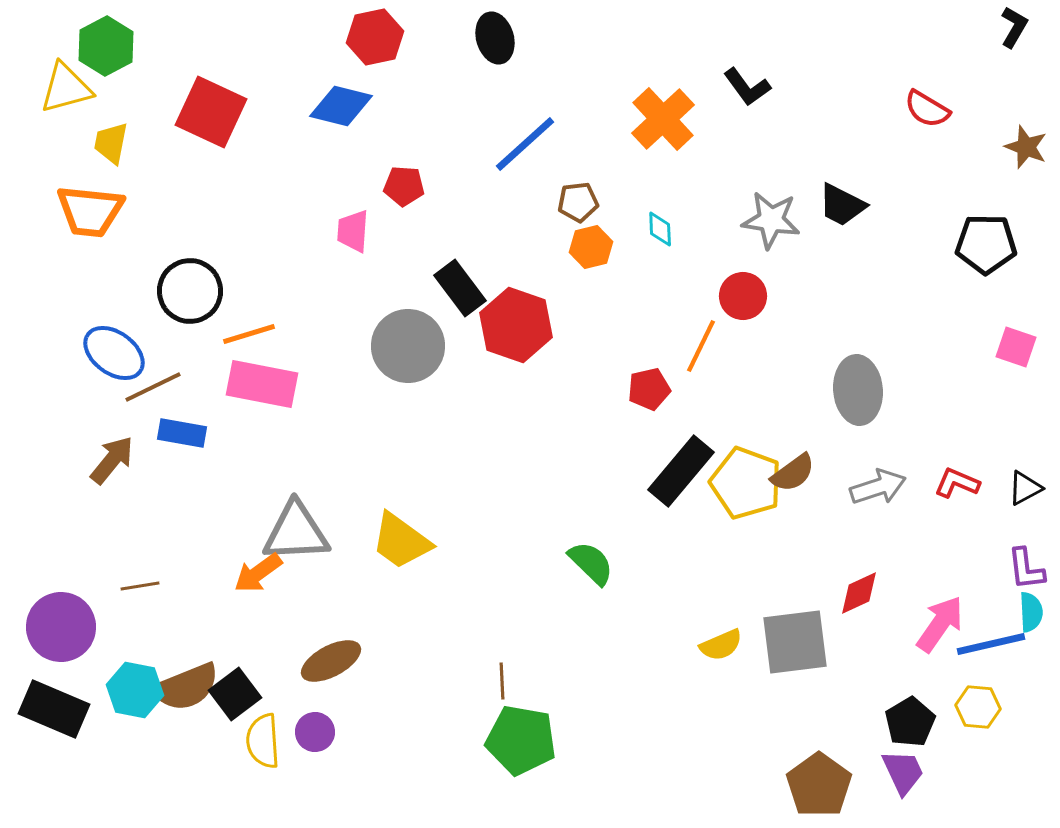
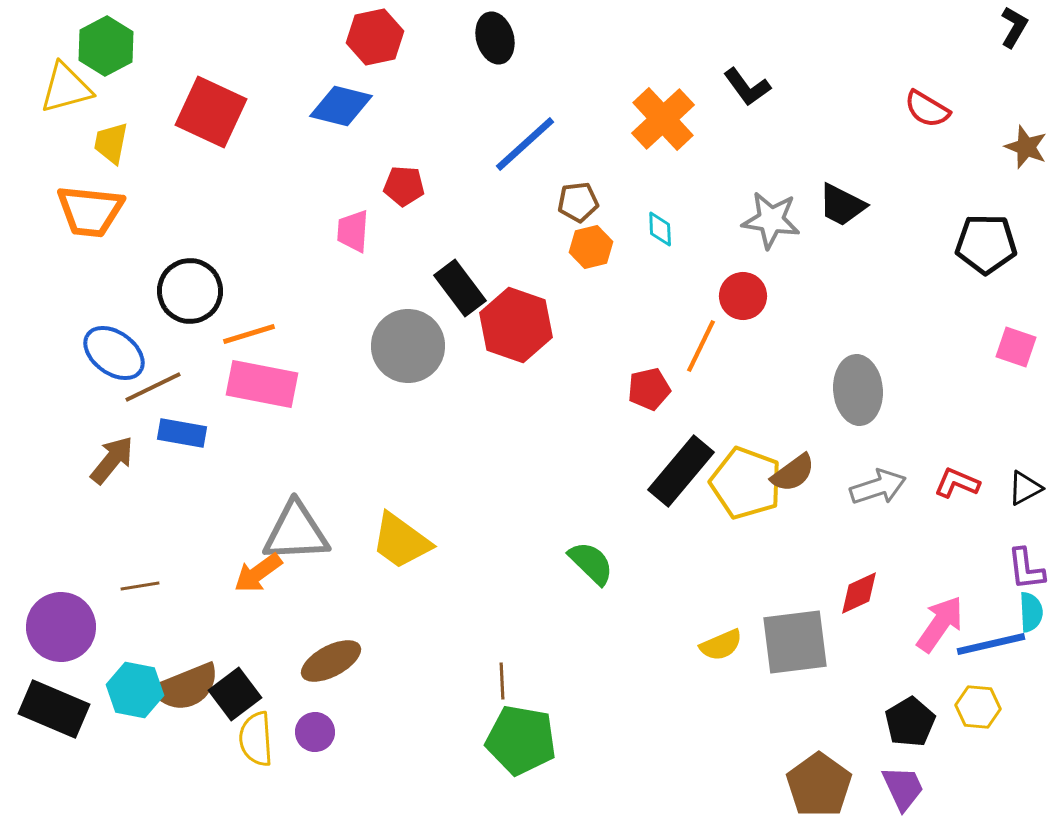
yellow semicircle at (263, 741): moved 7 px left, 2 px up
purple trapezoid at (903, 772): moved 16 px down
